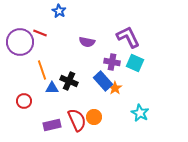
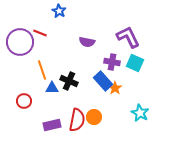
red semicircle: rotated 35 degrees clockwise
